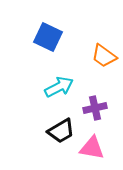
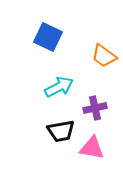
black trapezoid: rotated 20 degrees clockwise
